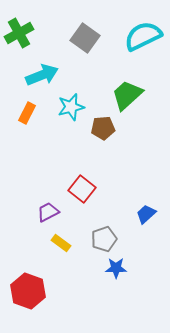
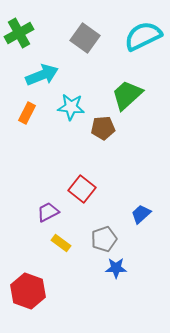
cyan star: rotated 20 degrees clockwise
blue trapezoid: moved 5 px left
